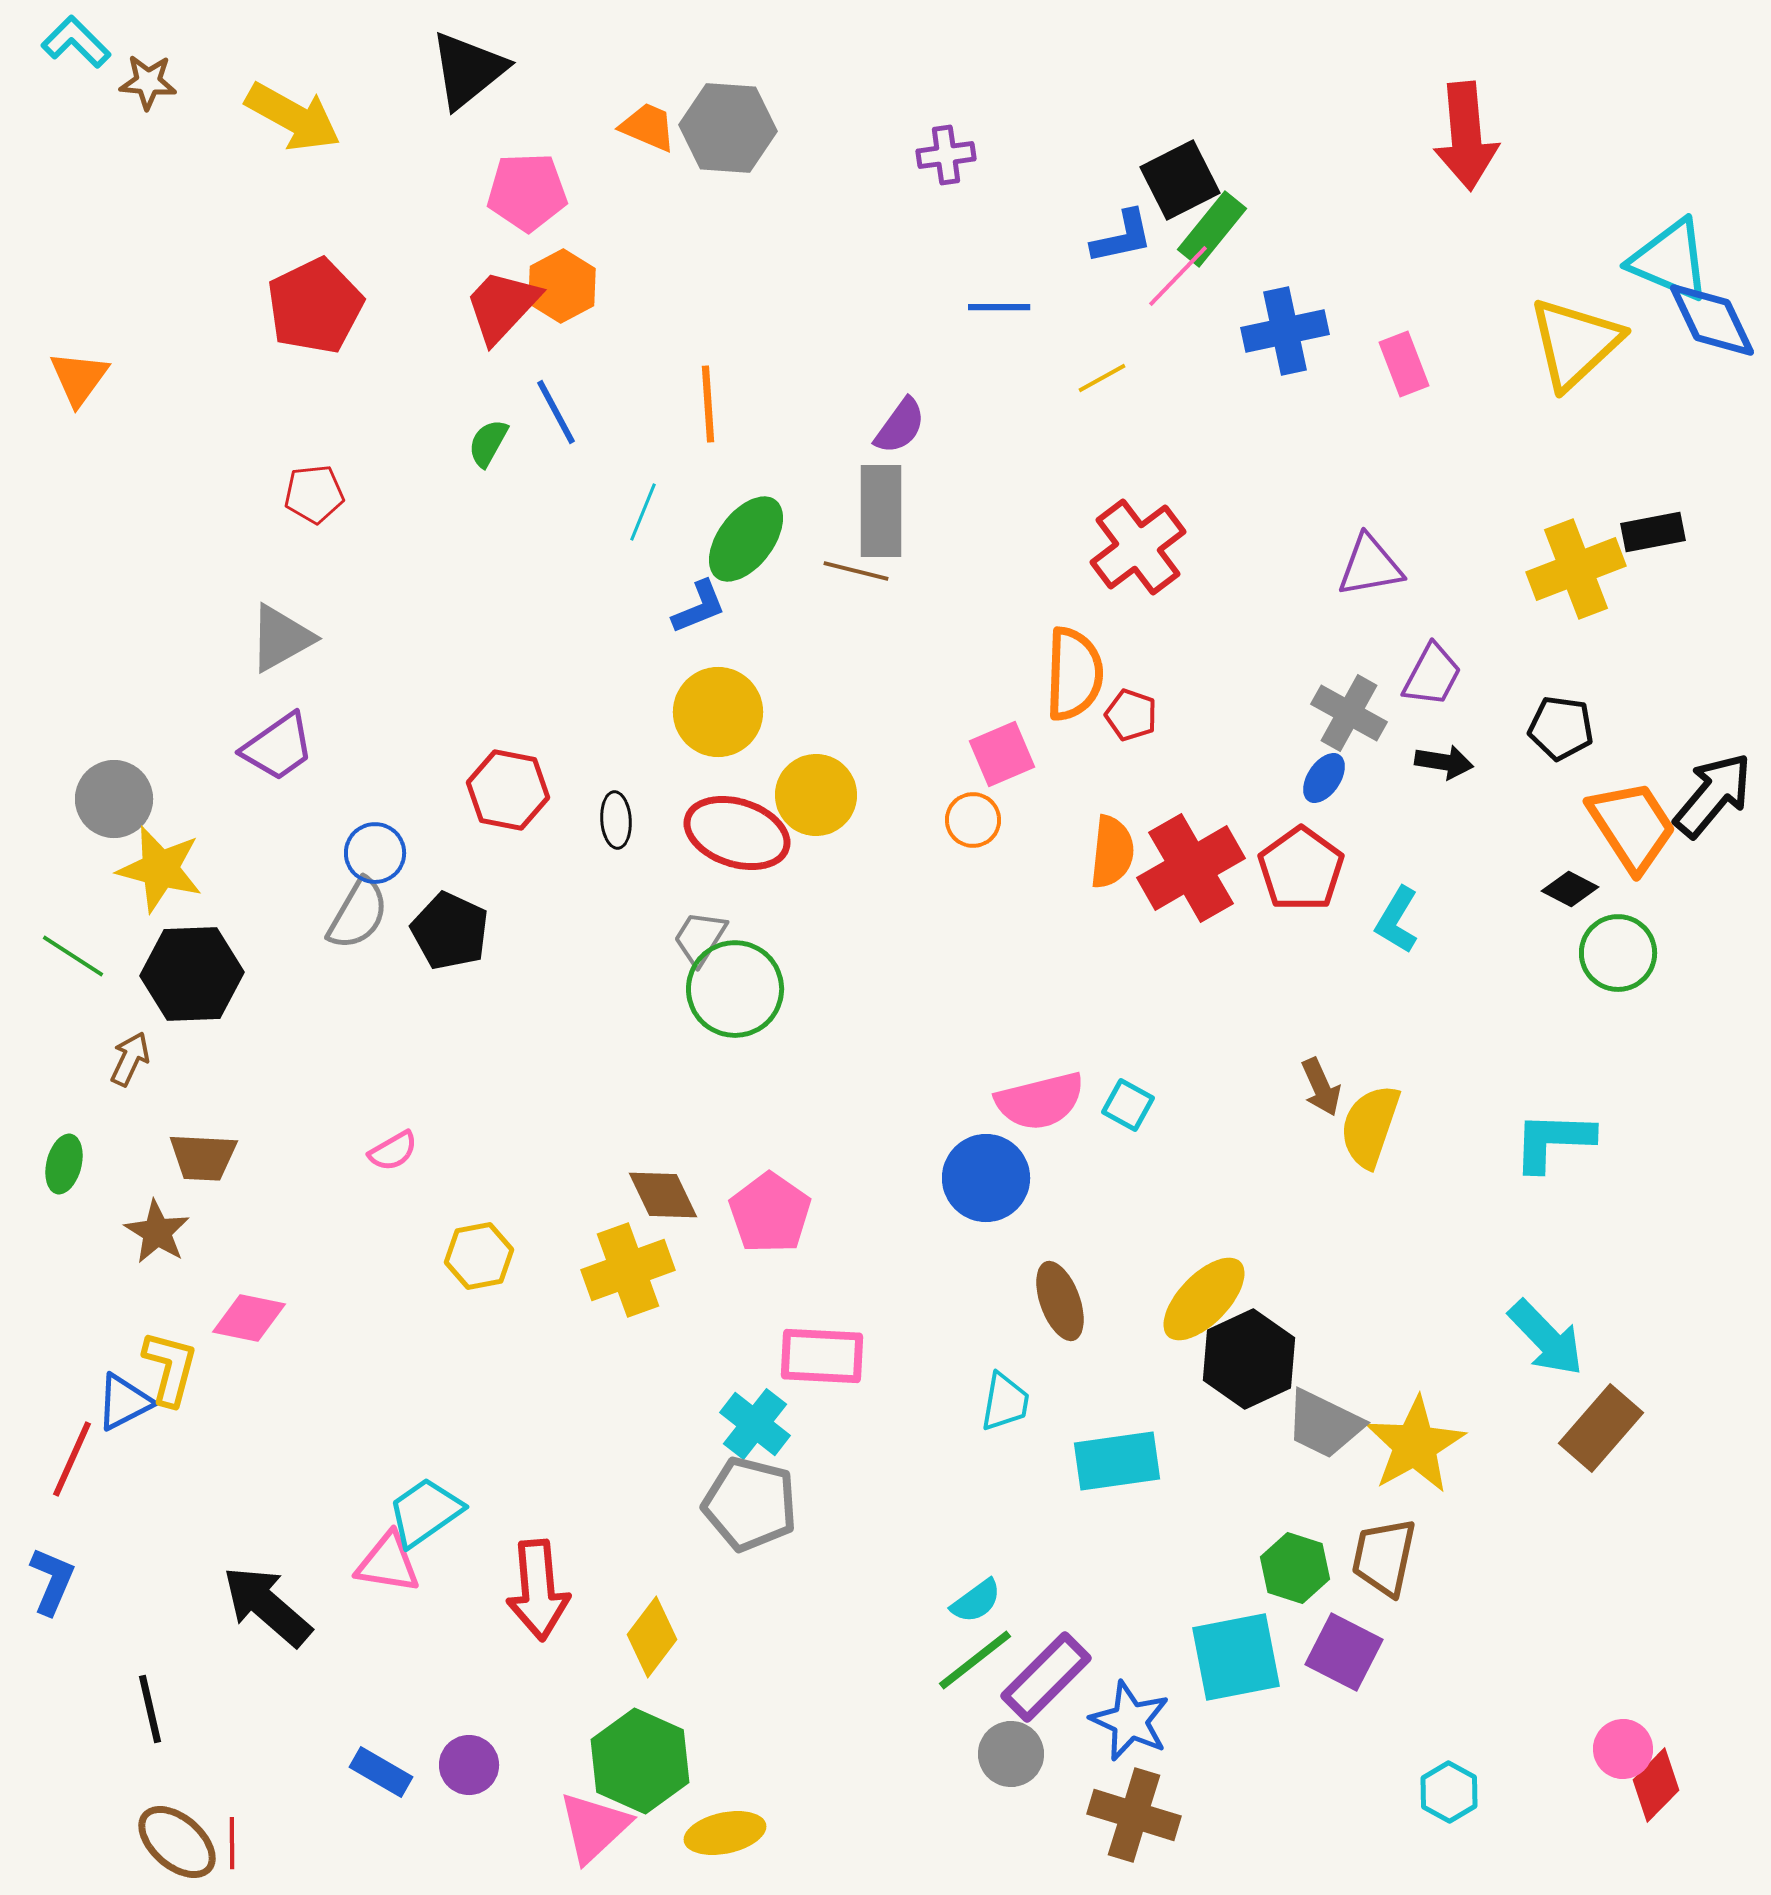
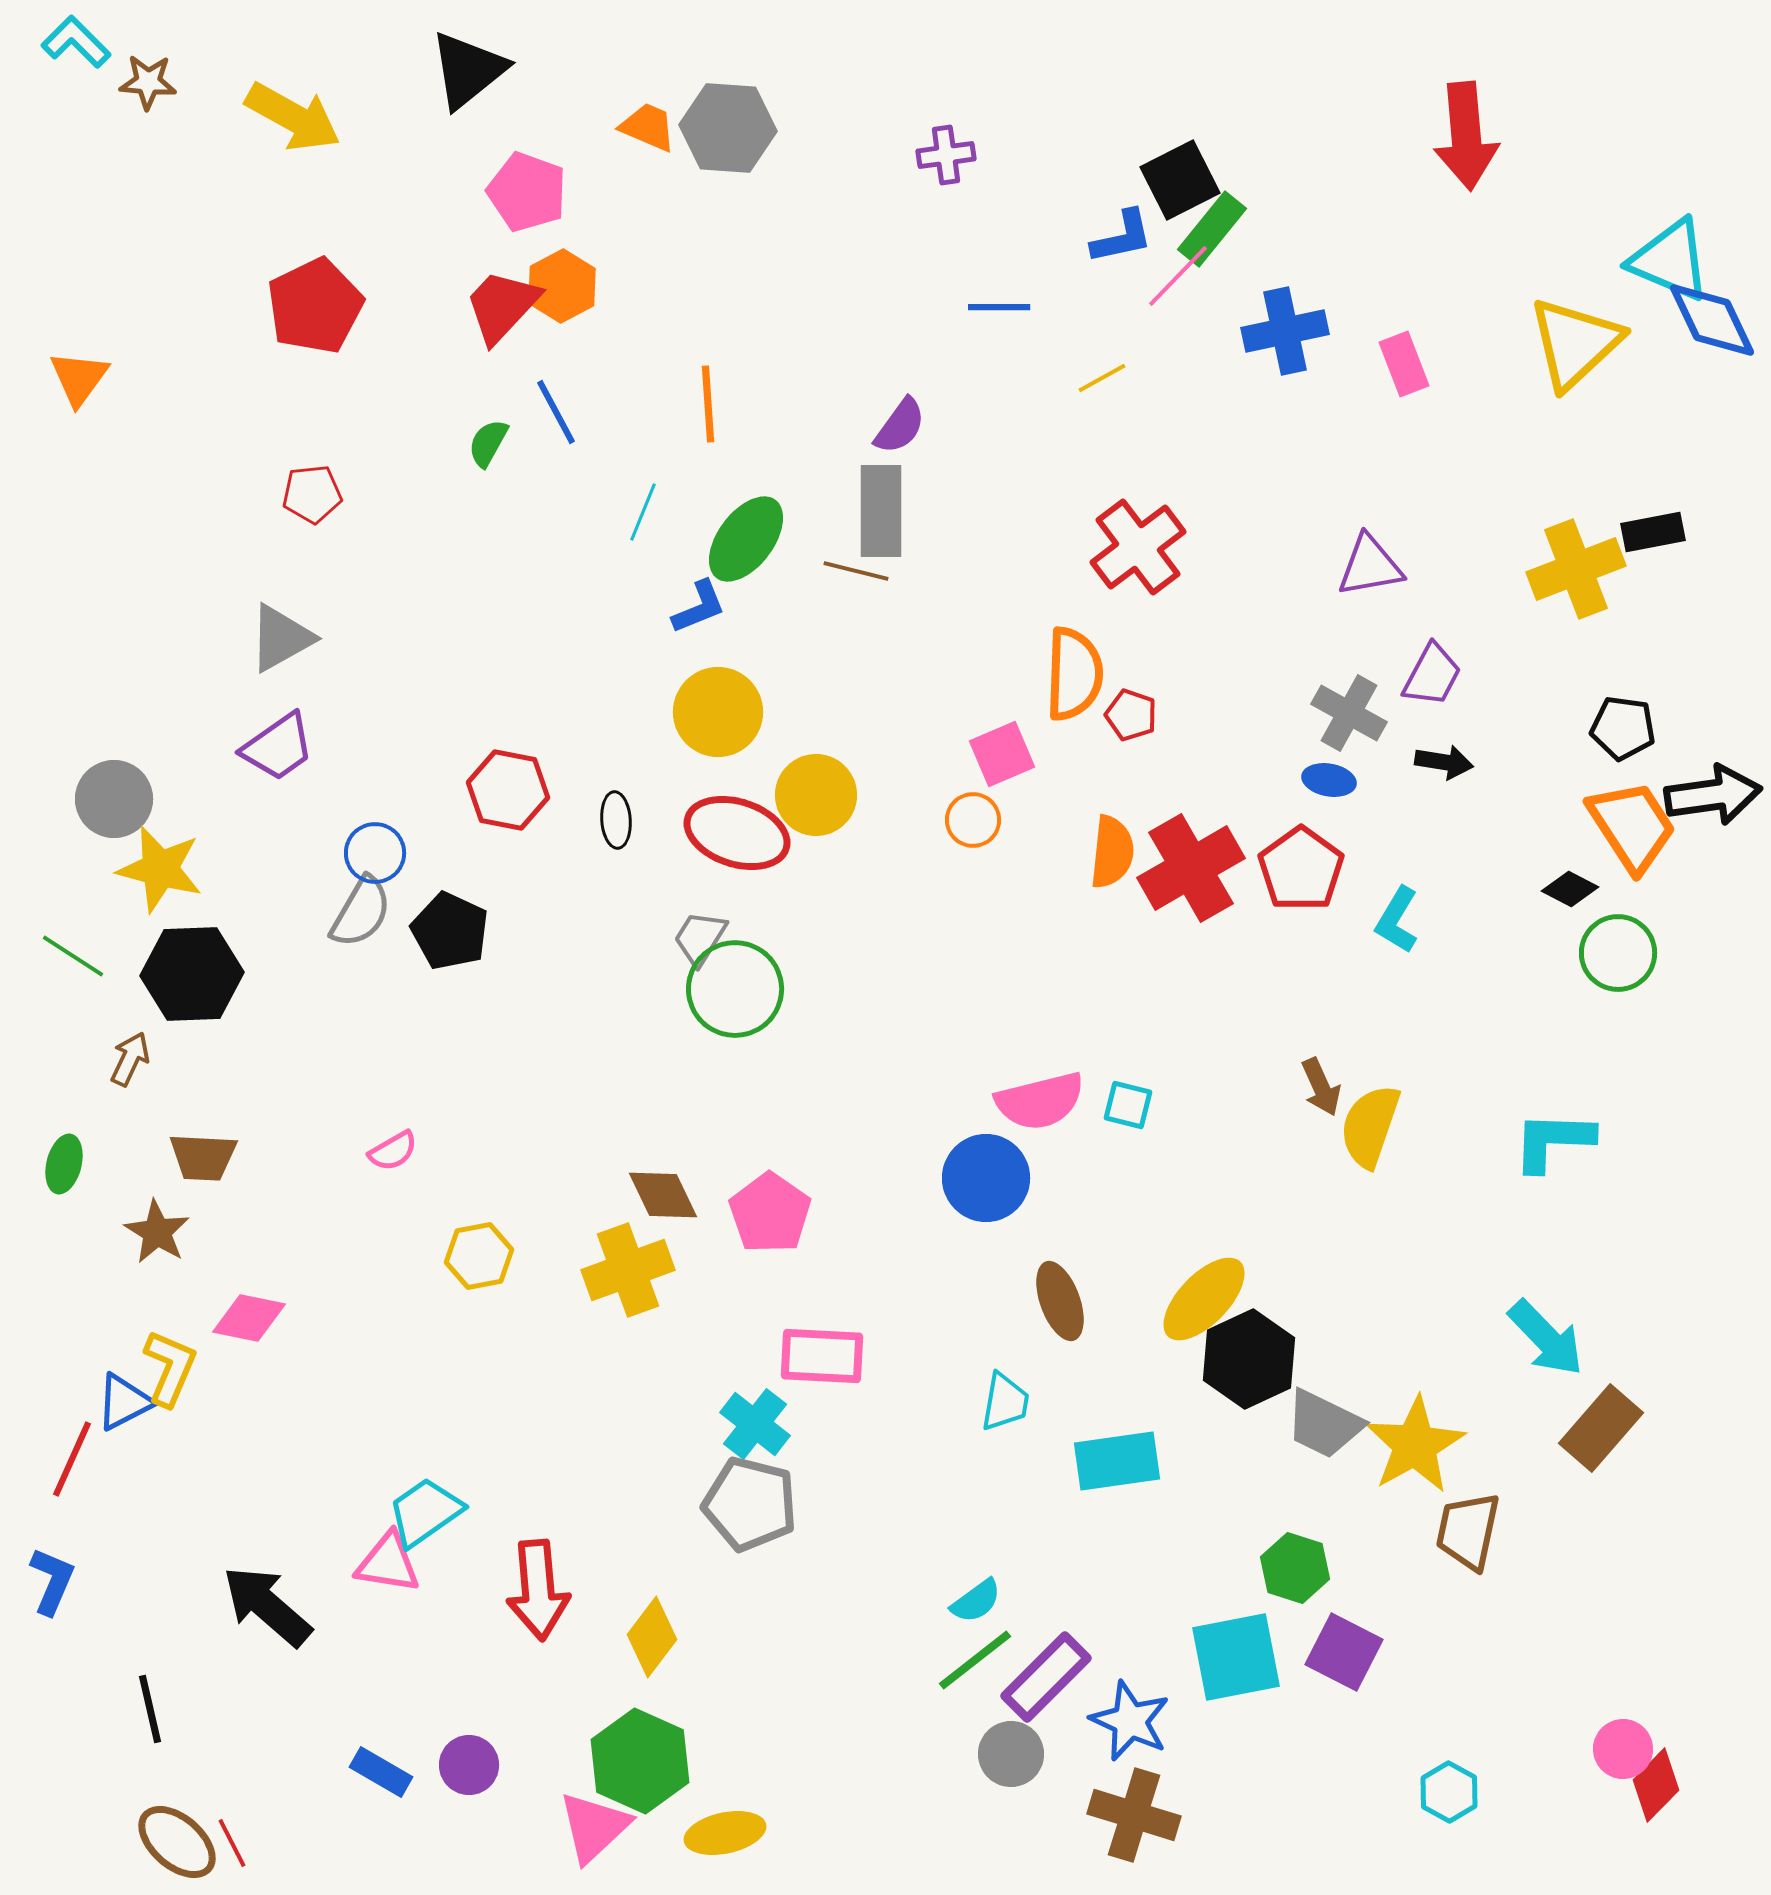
pink pentagon at (527, 192): rotated 22 degrees clockwise
red pentagon at (314, 494): moved 2 px left
black pentagon at (1561, 728): moved 62 px right
blue ellipse at (1324, 778): moved 5 px right, 2 px down; rotated 66 degrees clockwise
black arrow at (1713, 795): rotated 42 degrees clockwise
gray semicircle at (358, 914): moved 3 px right, 2 px up
cyan square at (1128, 1105): rotated 15 degrees counterclockwise
yellow L-shape at (170, 1368): rotated 8 degrees clockwise
brown trapezoid at (1384, 1557): moved 84 px right, 26 px up
red line at (232, 1843): rotated 27 degrees counterclockwise
